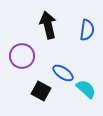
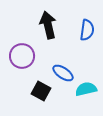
cyan semicircle: rotated 55 degrees counterclockwise
